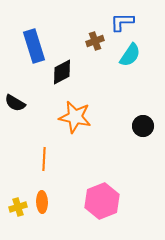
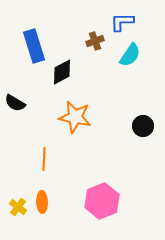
yellow cross: rotated 36 degrees counterclockwise
